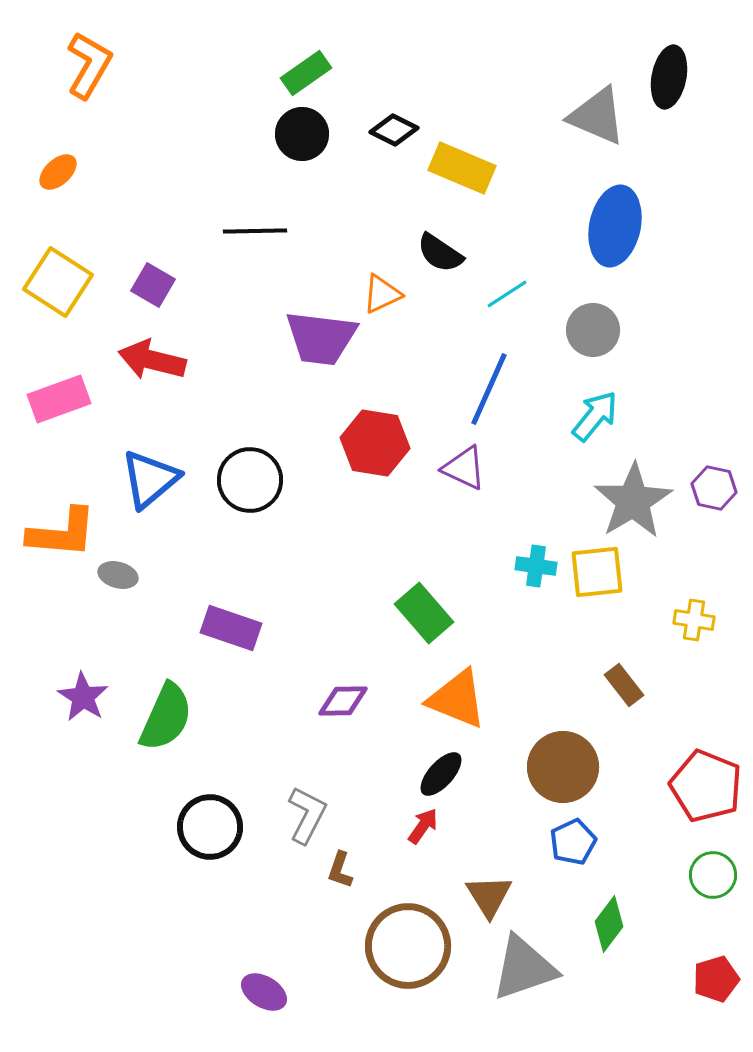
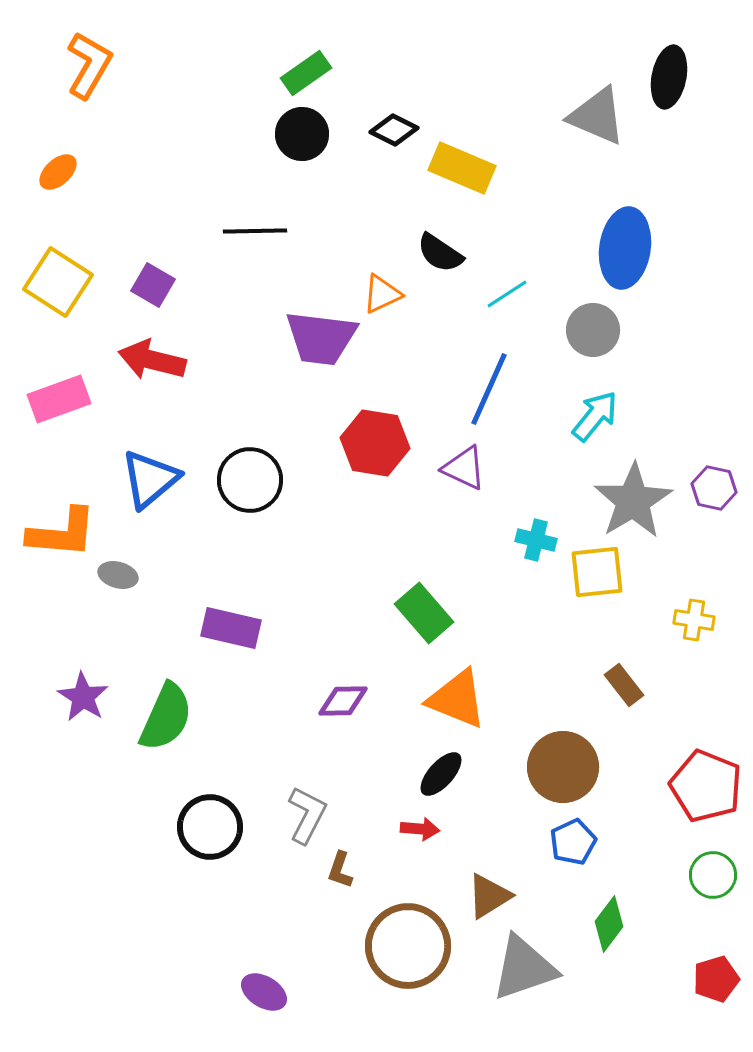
blue ellipse at (615, 226): moved 10 px right, 22 px down; rotated 4 degrees counterclockwise
cyan cross at (536, 566): moved 26 px up; rotated 6 degrees clockwise
purple rectangle at (231, 628): rotated 6 degrees counterclockwise
red arrow at (423, 826): moved 3 px left, 3 px down; rotated 60 degrees clockwise
brown triangle at (489, 896): rotated 30 degrees clockwise
